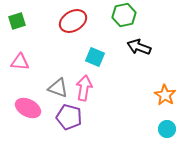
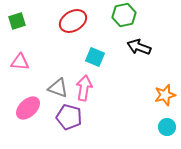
orange star: rotated 25 degrees clockwise
pink ellipse: rotated 70 degrees counterclockwise
cyan circle: moved 2 px up
